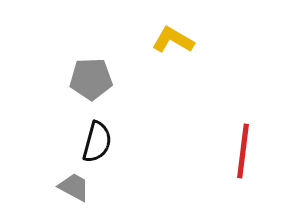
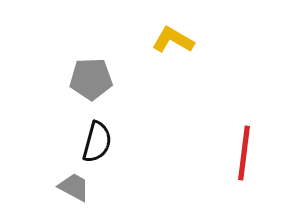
red line: moved 1 px right, 2 px down
